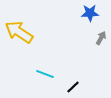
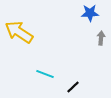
gray arrow: rotated 24 degrees counterclockwise
